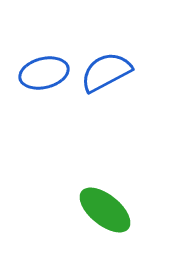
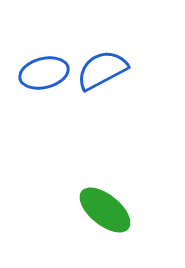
blue semicircle: moved 4 px left, 2 px up
